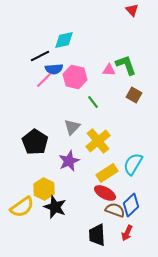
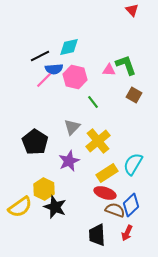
cyan diamond: moved 5 px right, 7 px down
red ellipse: rotated 10 degrees counterclockwise
yellow semicircle: moved 2 px left
